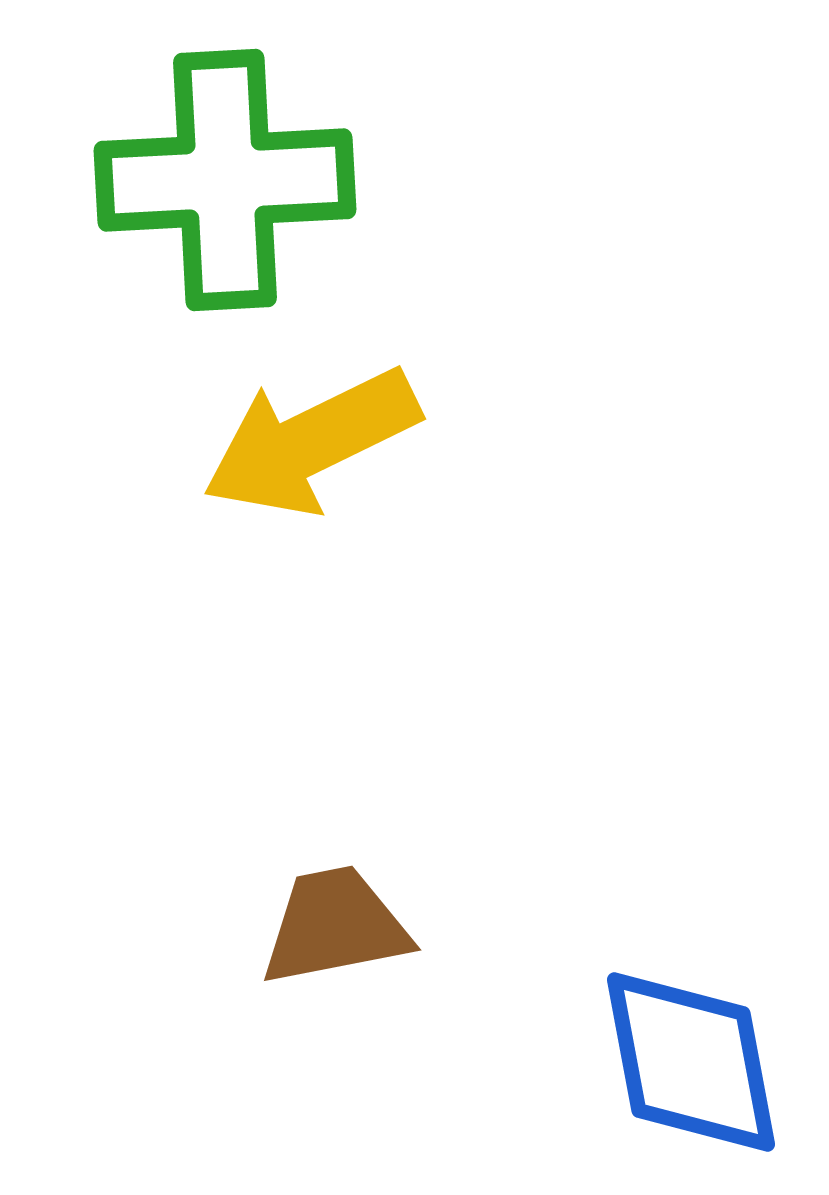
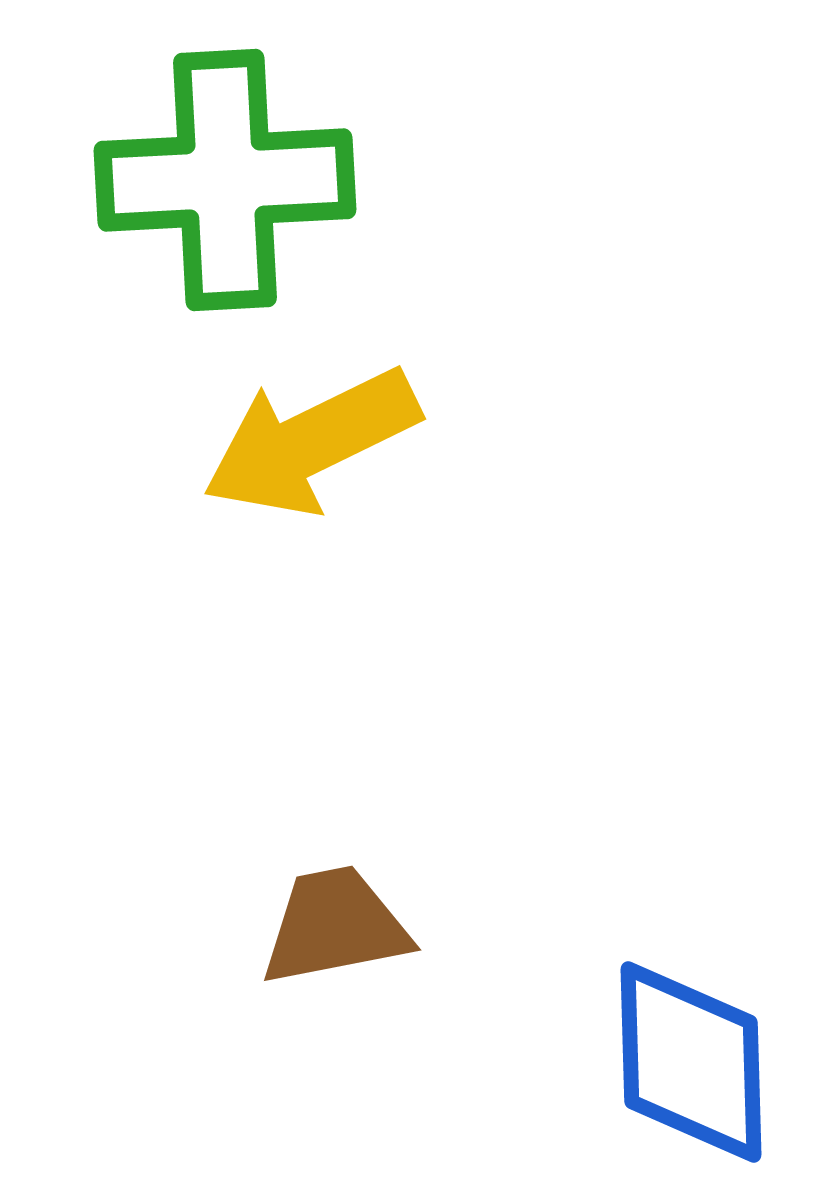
blue diamond: rotated 9 degrees clockwise
